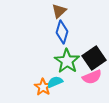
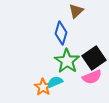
brown triangle: moved 17 px right
blue diamond: moved 1 px left, 1 px down
